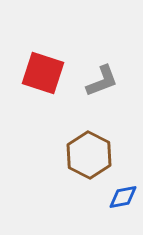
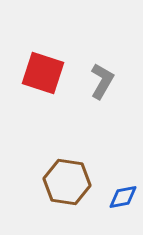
gray L-shape: rotated 39 degrees counterclockwise
brown hexagon: moved 22 px left, 27 px down; rotated 18 degrees counterclockwise
